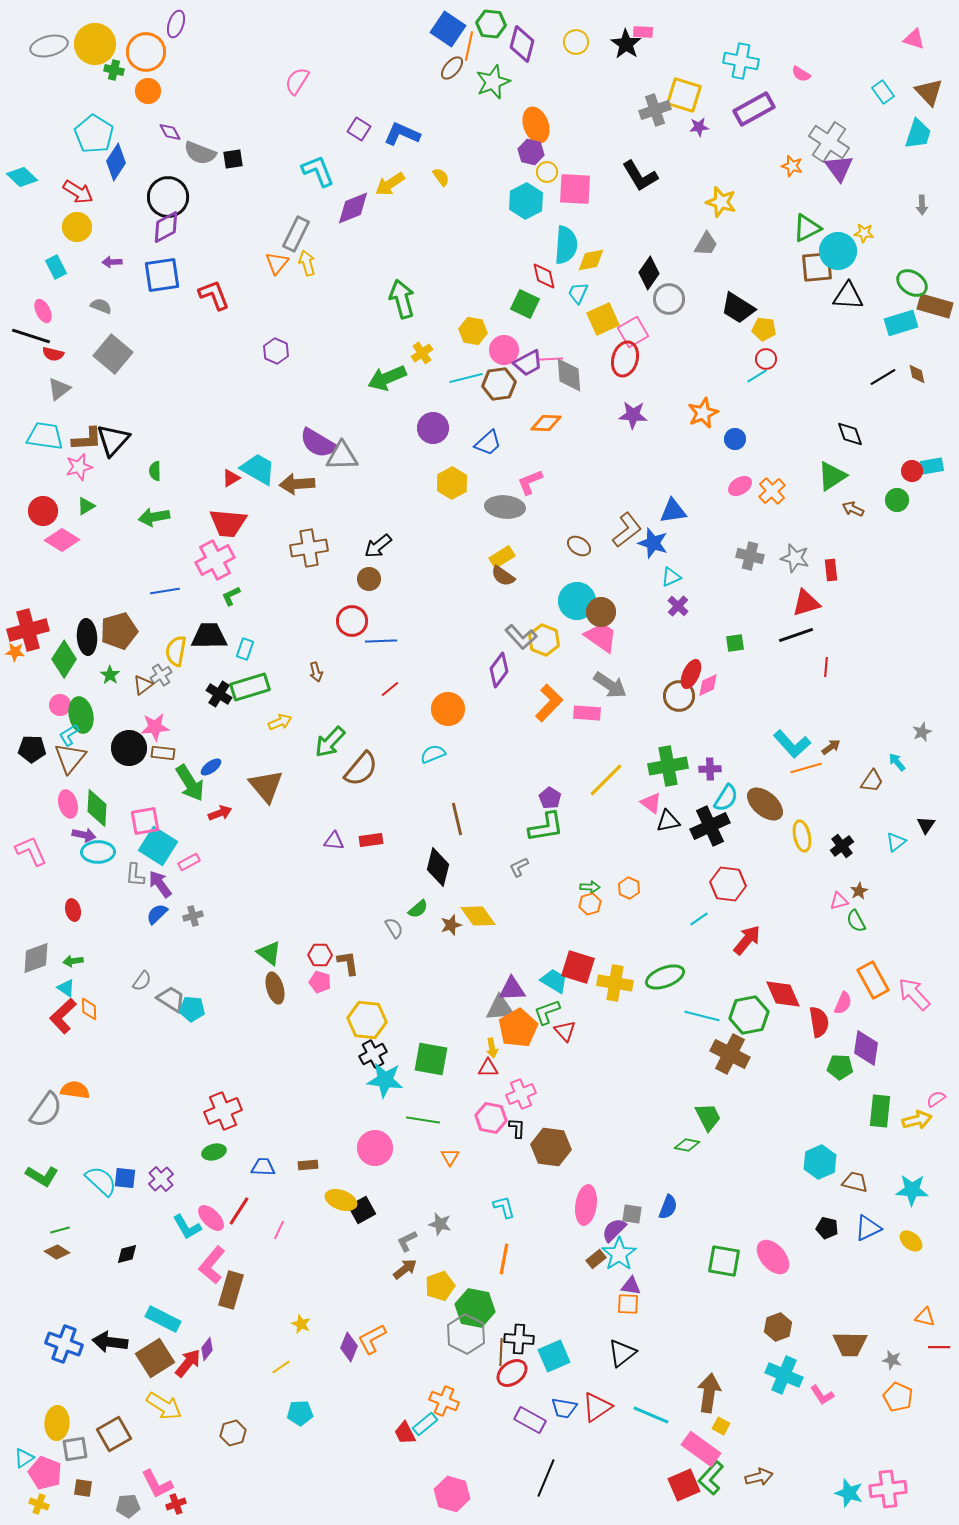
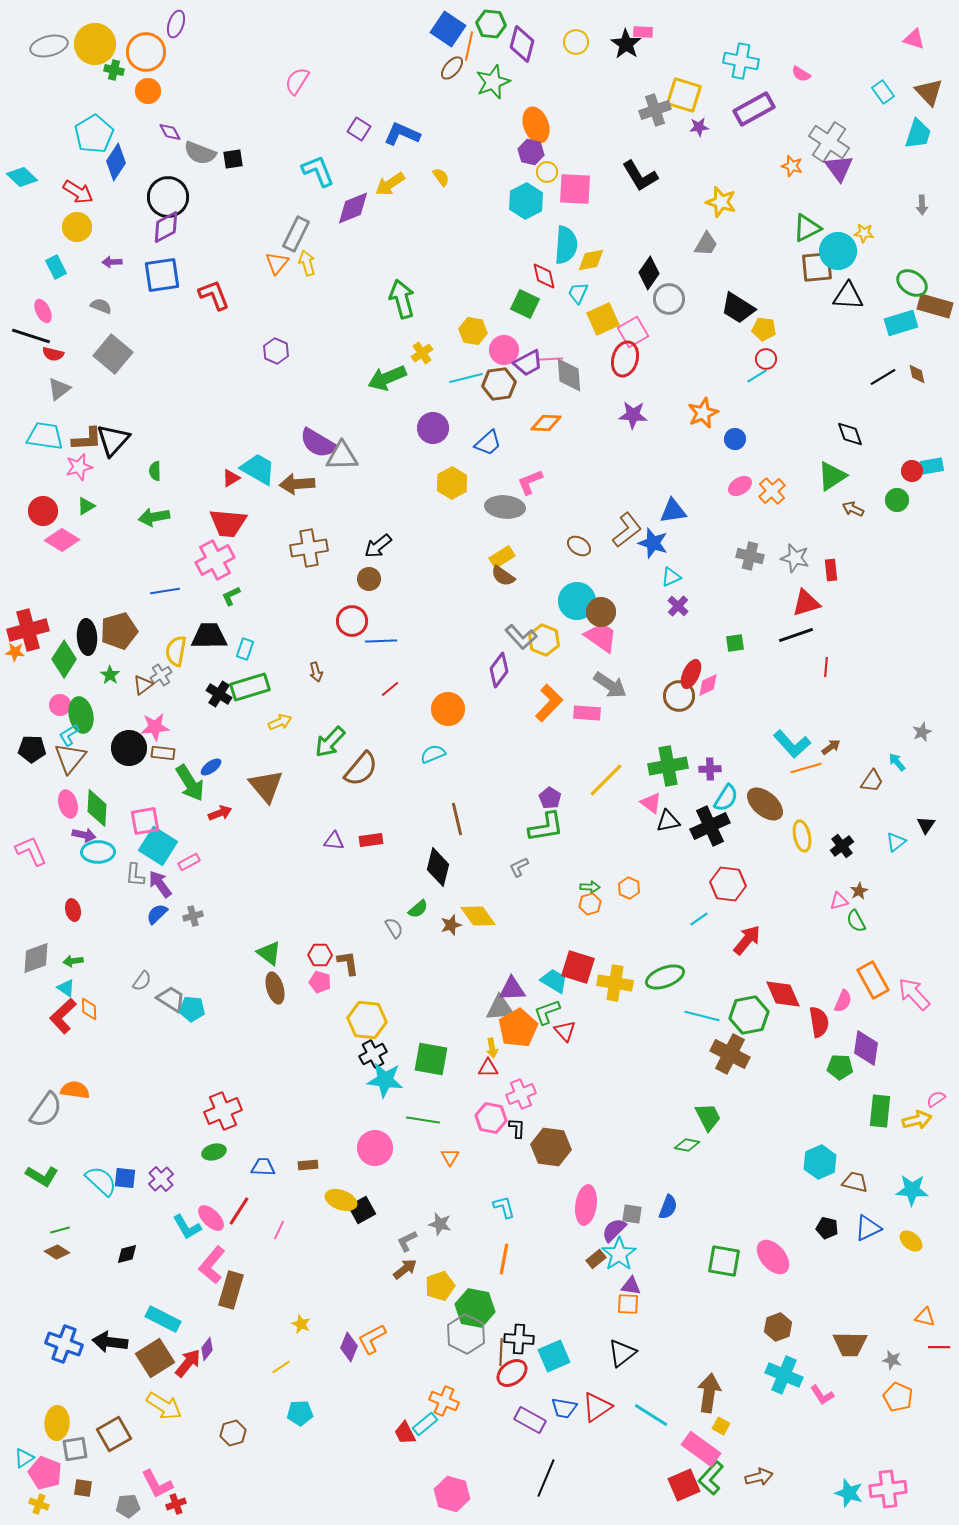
cyan pentagon at (94, 134): rotated 9 degrees clockwise
pink semicircle at (843, 1003): moved 2 px up
cyan line at (651, 1415): rotated 9 degrees clockwise
